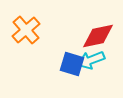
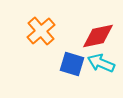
orange cross: moved 15 px right, 1 px down
cyan arrow: moved 10 px right, 3 px down; rotated 44 degrees clockwise
